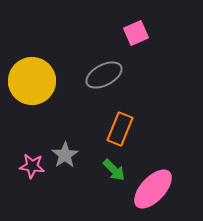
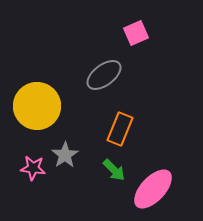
gray ellipse: rotated 9 degrees counterclockwise
yellow circle: moved 5 px right, 25 px down
pink star: moved 1 px right, 2 px down
